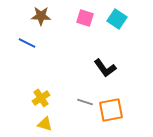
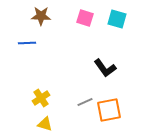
cyan square: rotated 18 degrees counterclockwise
blue line: rotated 30 degrees counterclockwise
gray line: rotated 42 degrees counterclockwise
orange square: moved 2 px left
